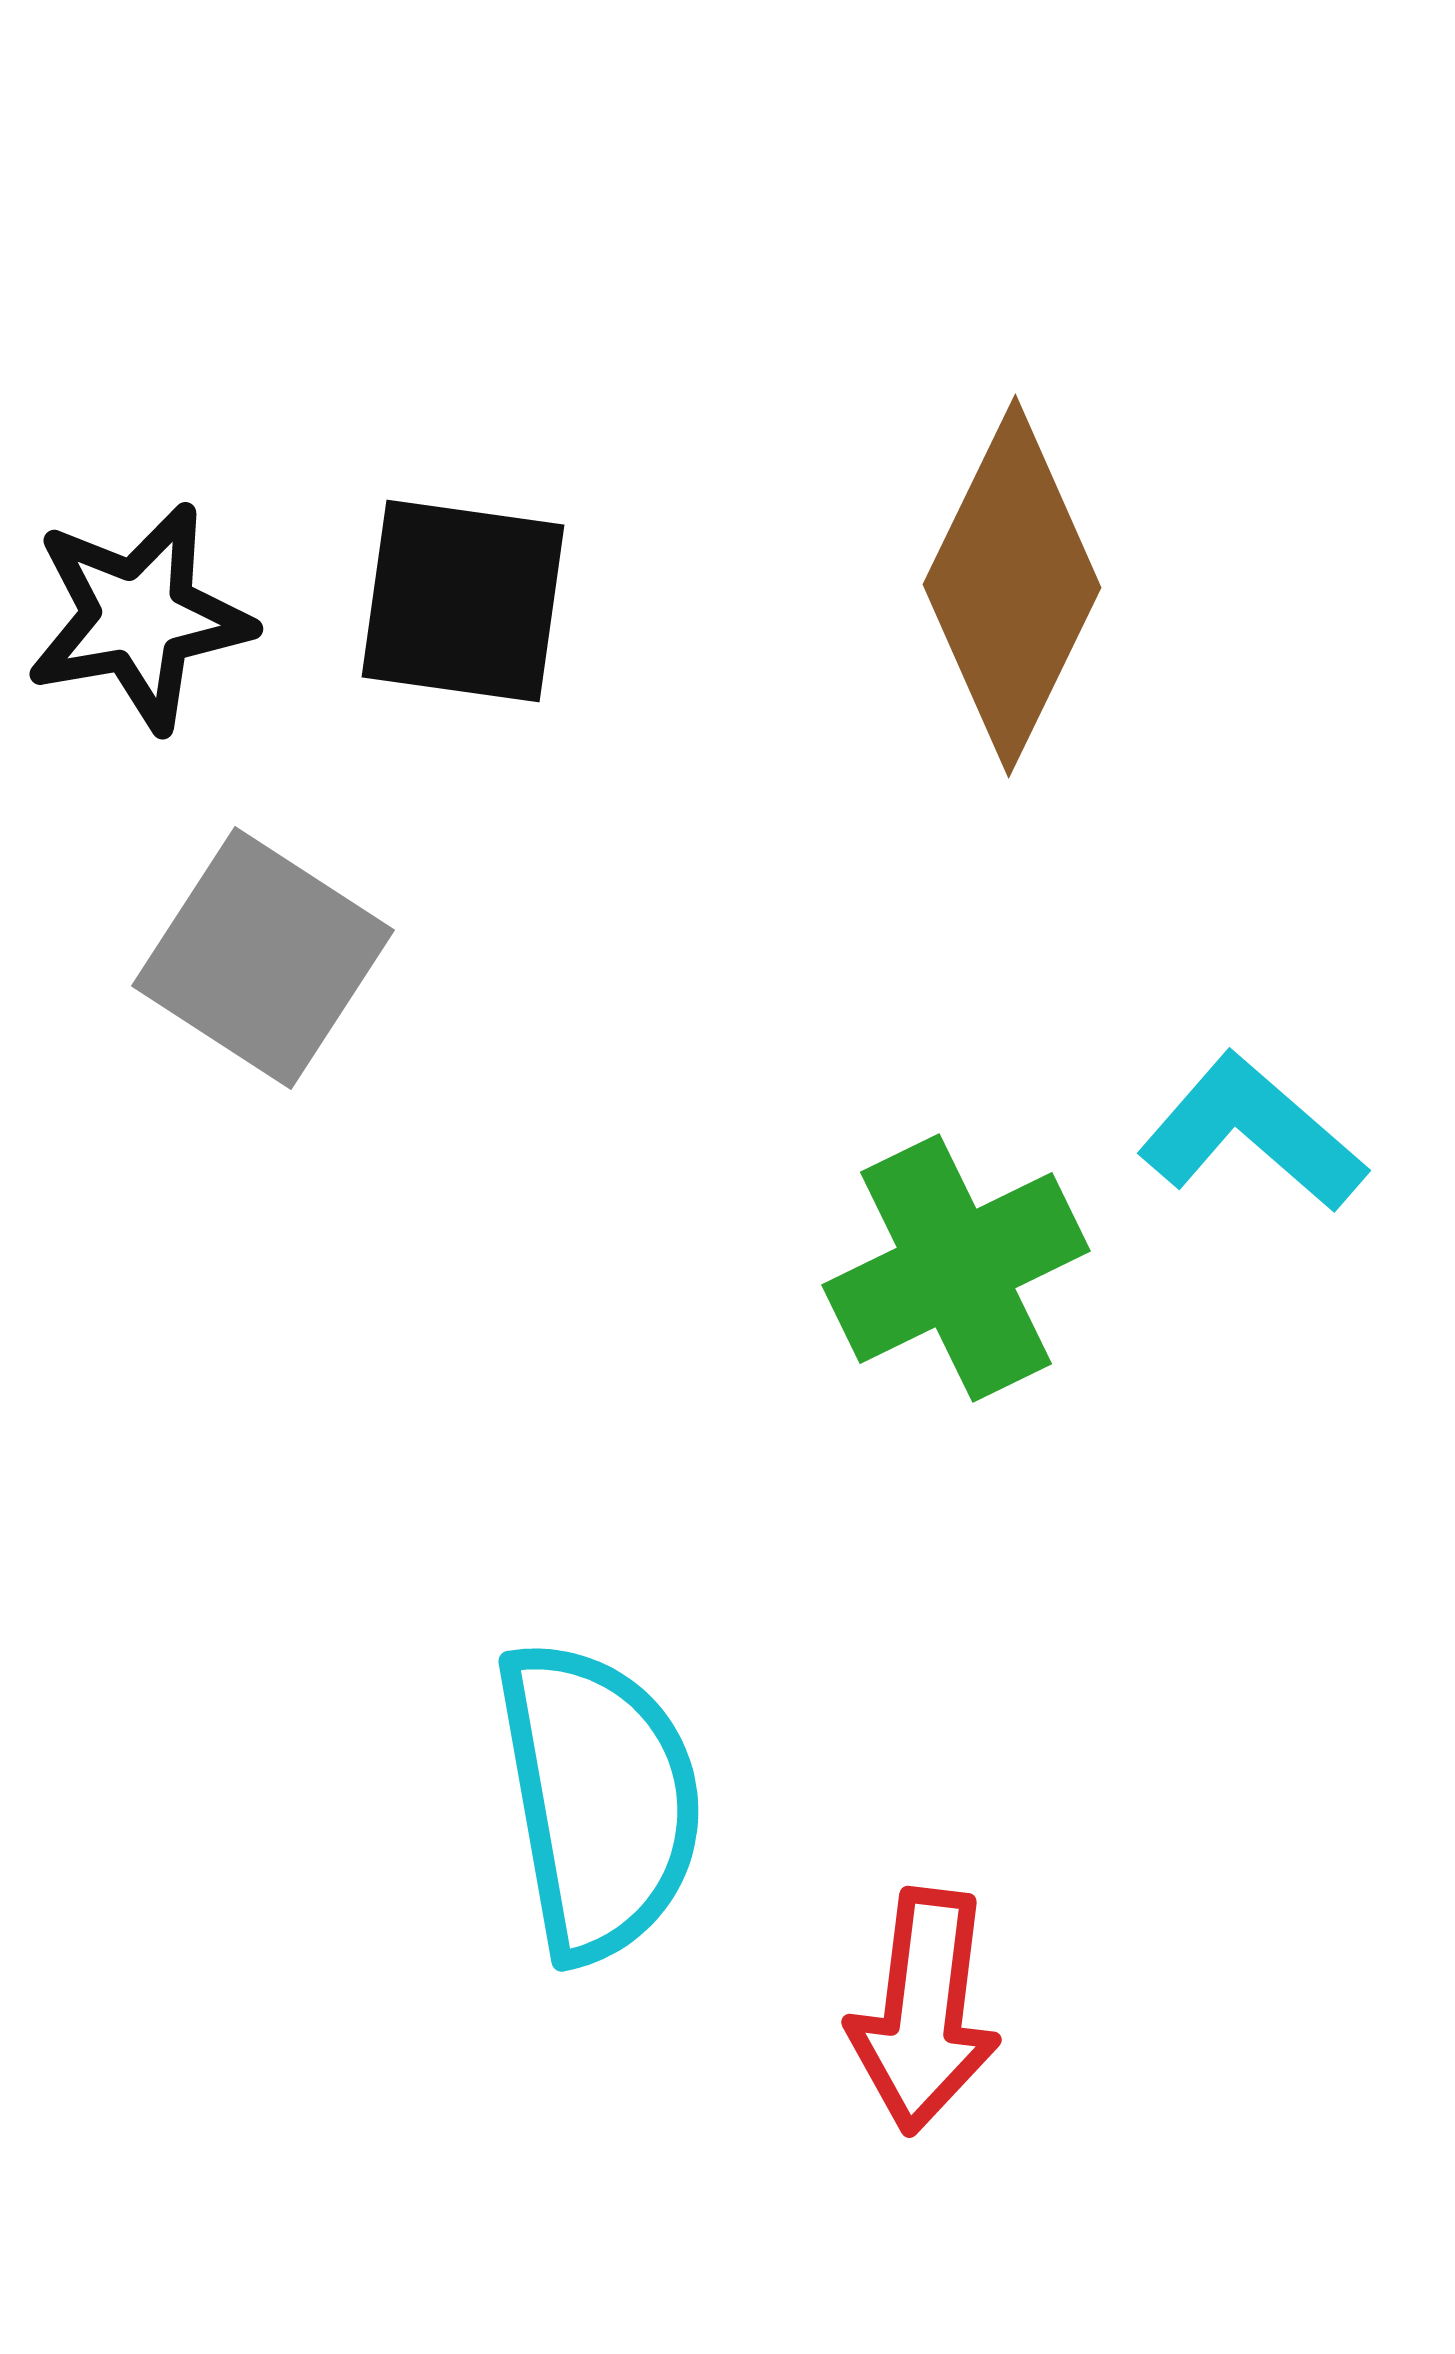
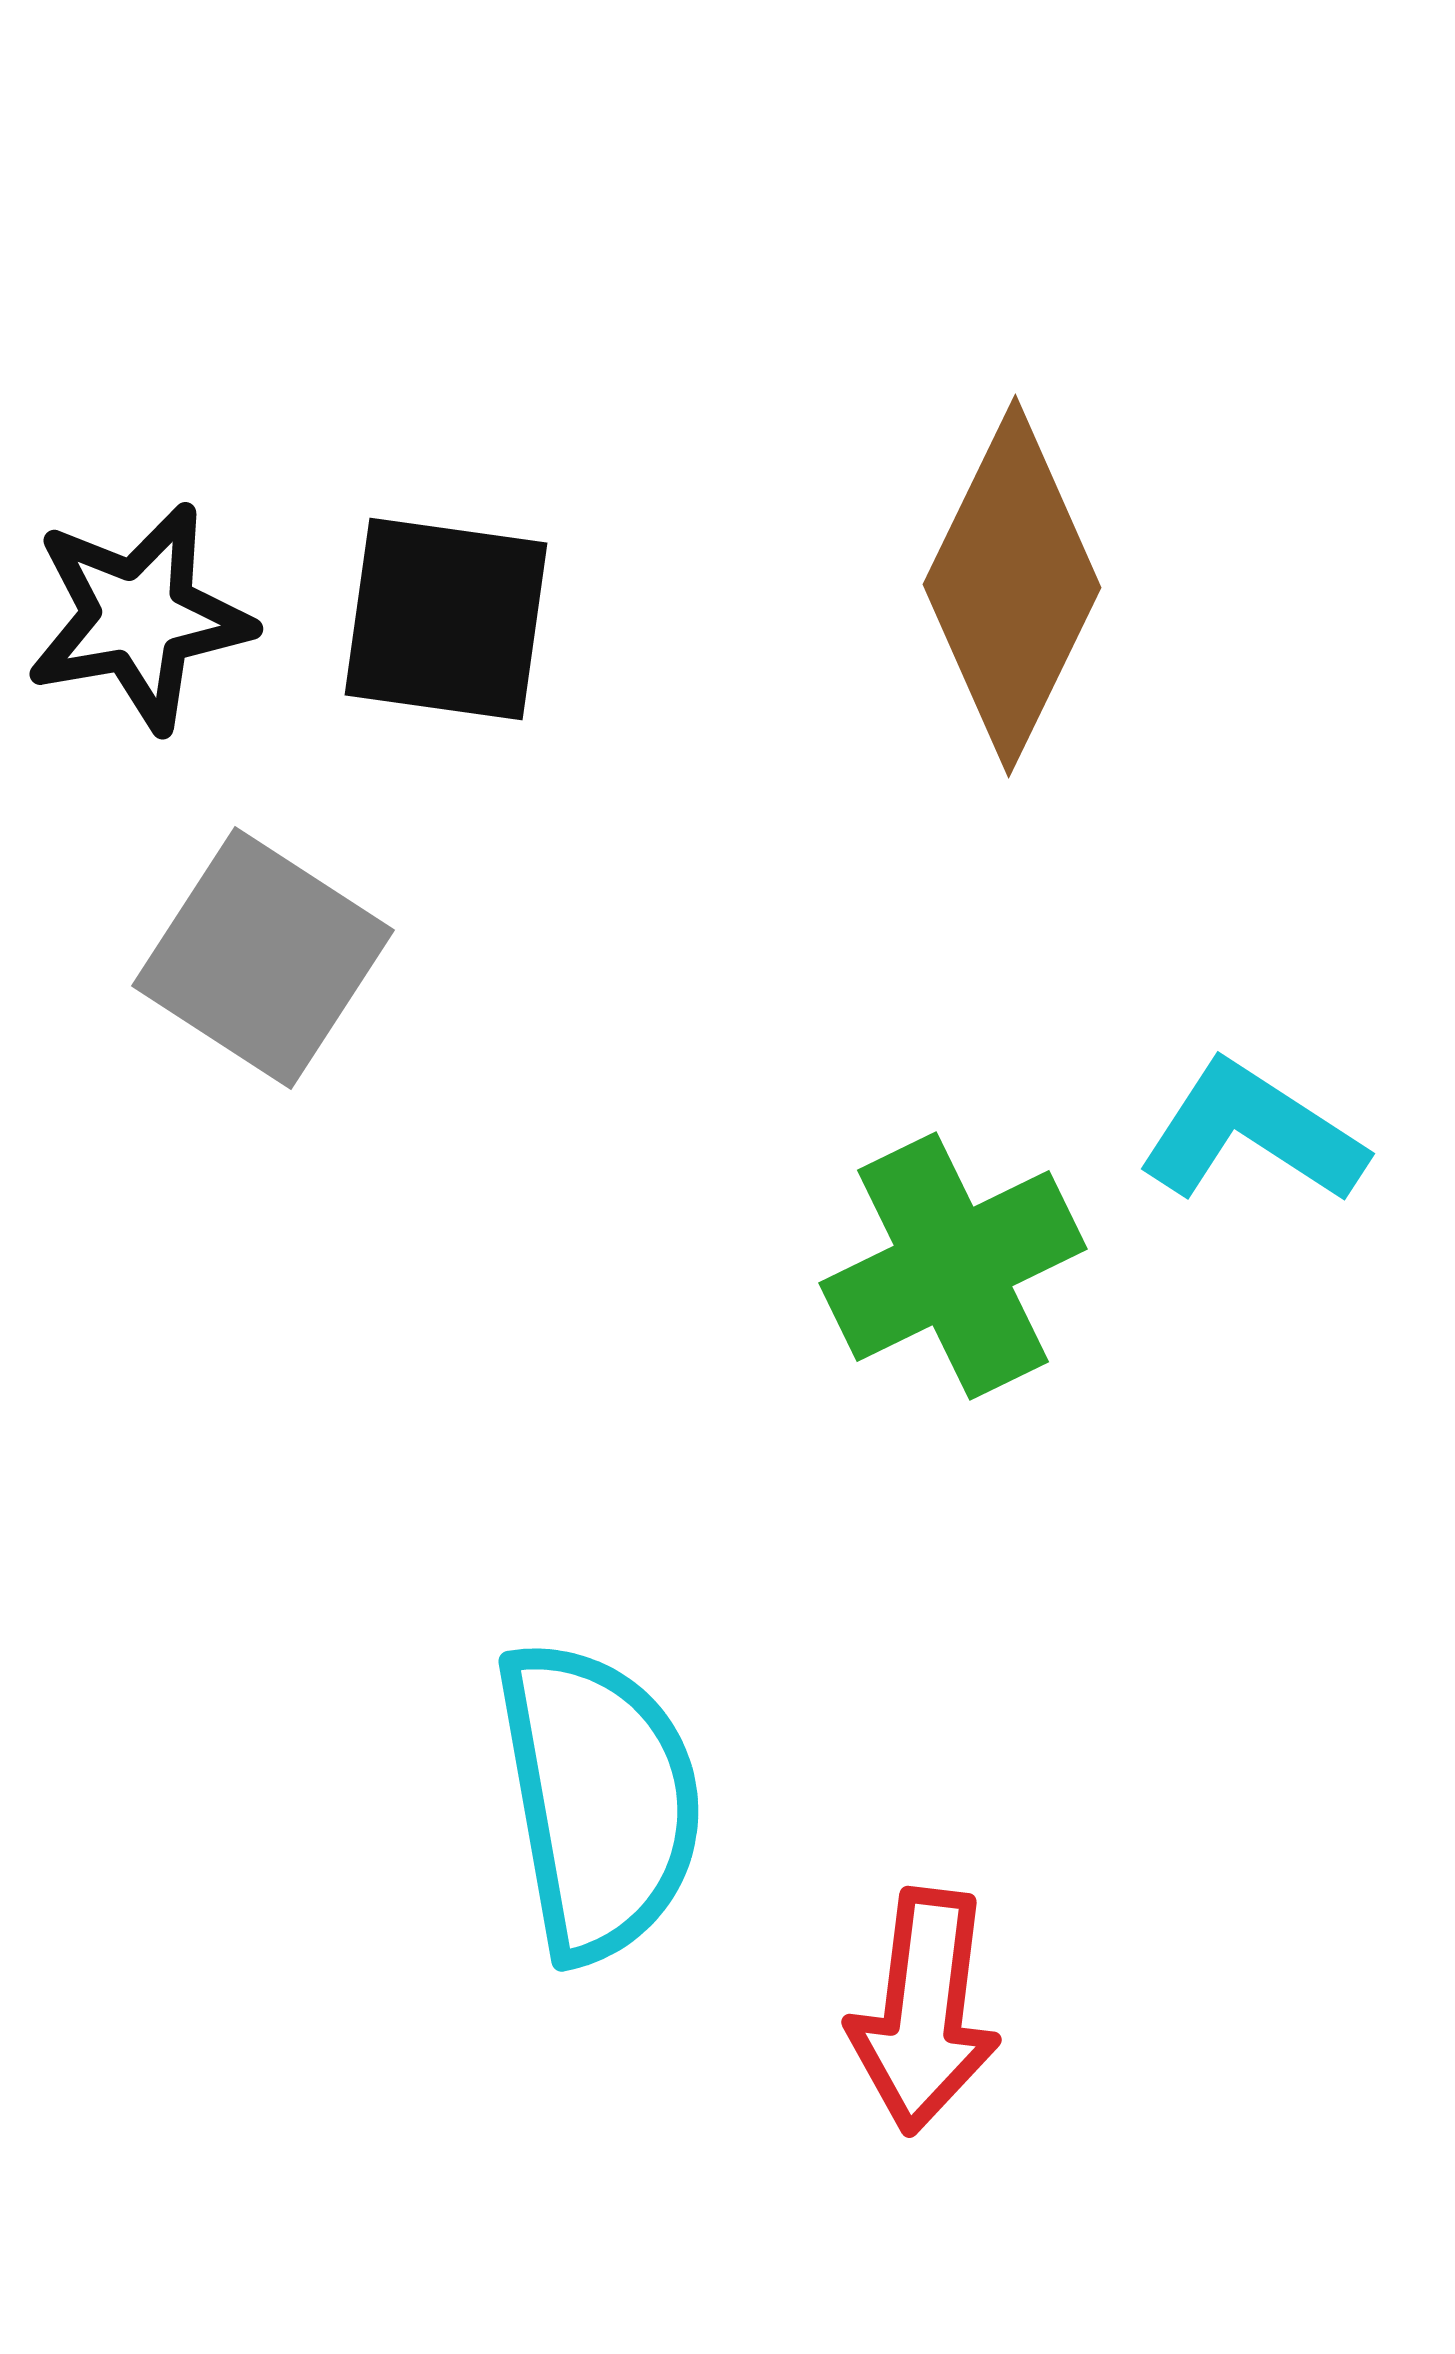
black square: moved 17 px left, 18 px down
cyan L-shape: rotated 8 degrees counterclockwise
green cross: moved 3 px left, 2 px up
